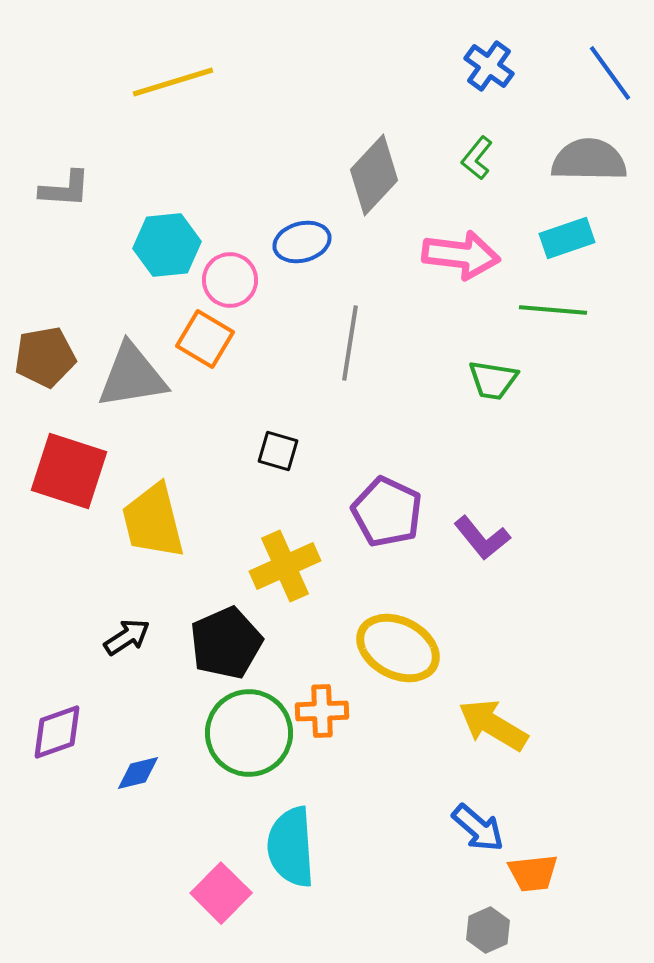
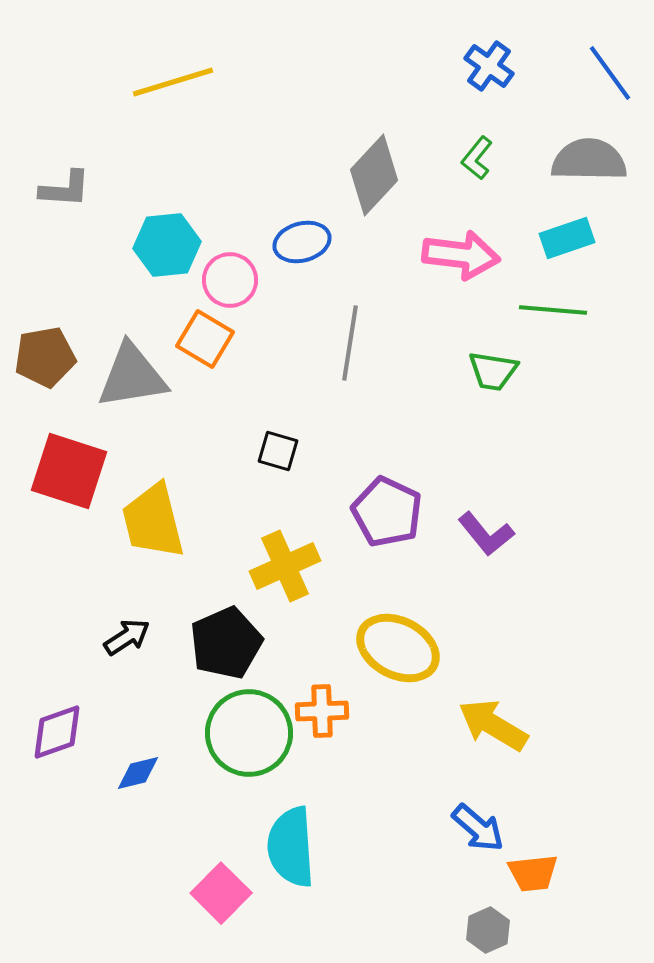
green trapezoid: moved 9 px up
purple L-shape: moved 4 px right, 4 px up
